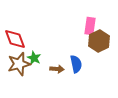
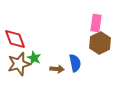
pink rectangle: moved 6 px right, 3 px up
brown hexagon: moved 1 px right, 2 px down
blue semicircle: moved 1 px left, 1 px up
